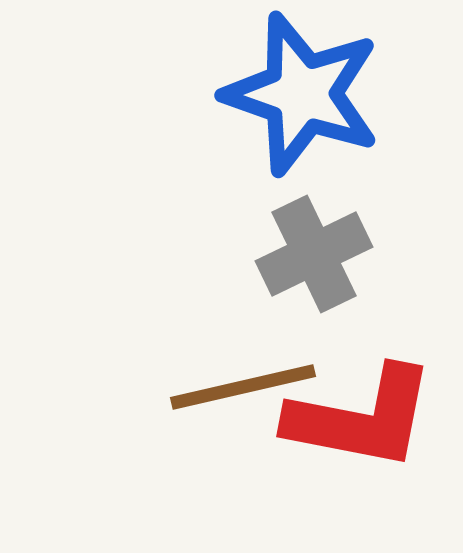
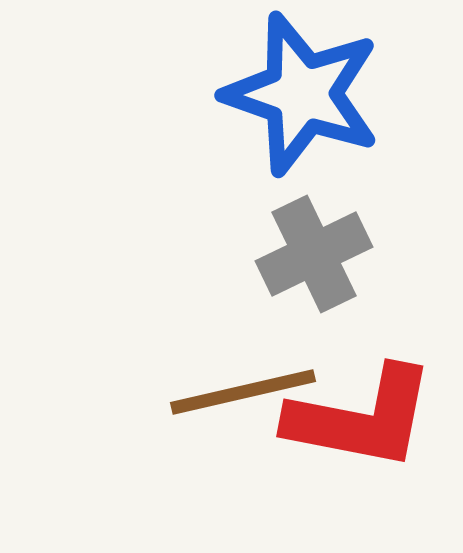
brown line: moved 5 px down
